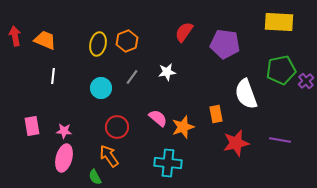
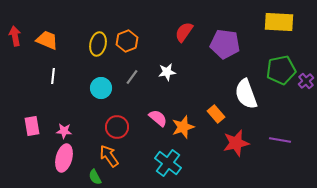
orange trapezoid: moved 2 px right
orange rectangle: rotated 30 degrees counterclockwise
cyan cross: rotated 32 degrees clockwise
